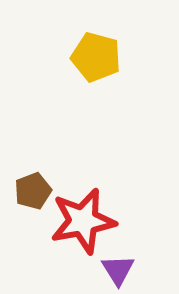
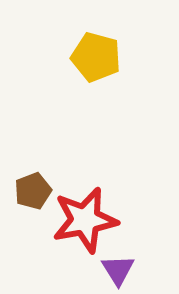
red star: moved 2 px right, 1 px up
